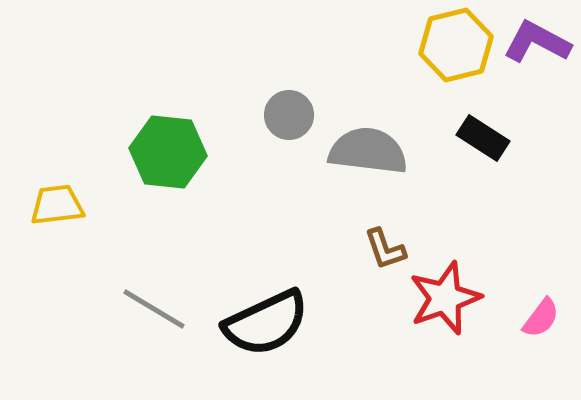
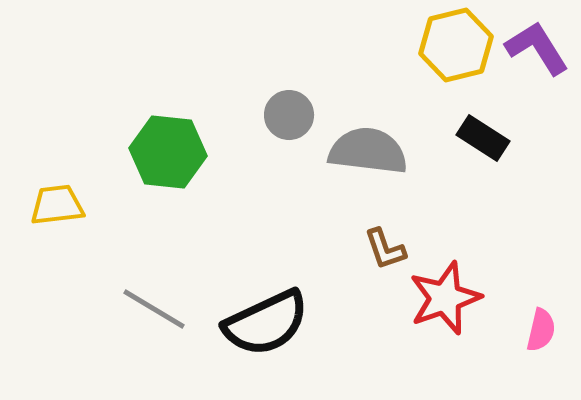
purple L-shape: moved 6 px down; rotated 30 degrees clockwise
pink semicircle: moved 12 px down; rotated 24 degrees counterclockwise
